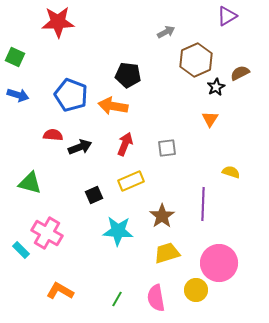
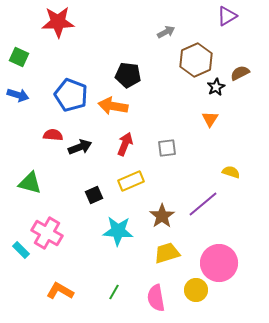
green square: moved 4 px right
purple line: rotated 48 degrees clockwise
green line: moved 3 px left, 7 px up
